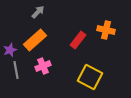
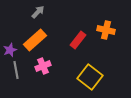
yellow square: rotated 10 degrees clockwise
